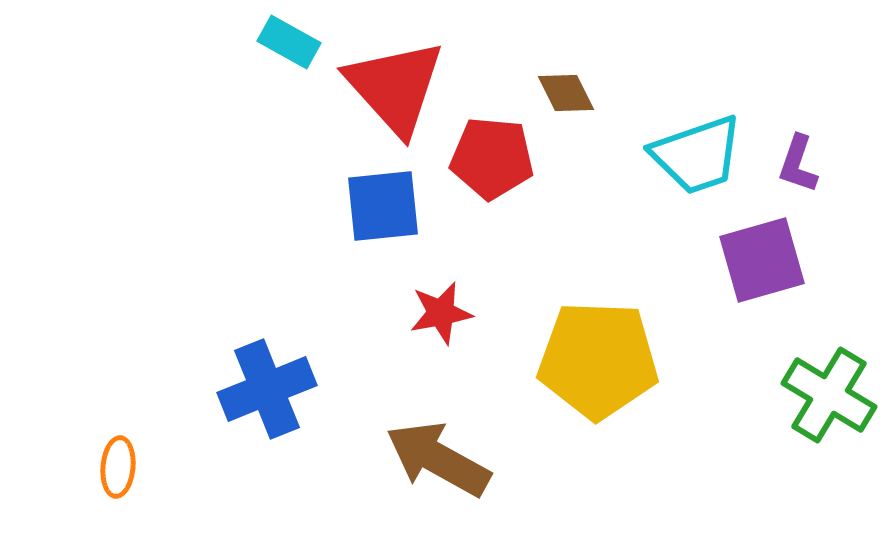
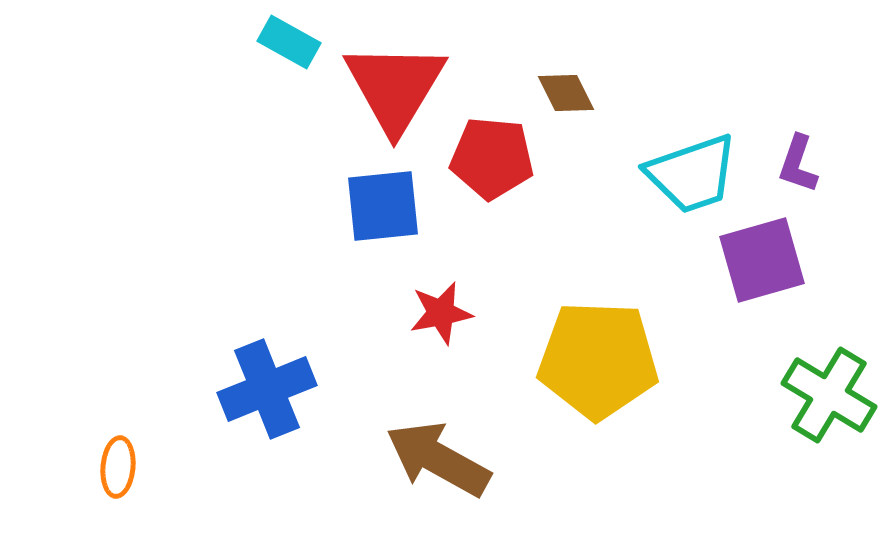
red triangle: rotated 13 degrees clockwise
cyan trapezoid: moved 5 px left, 19 px down
